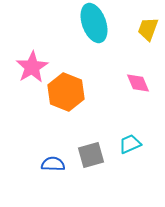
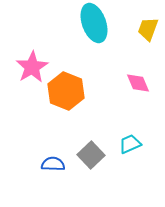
orange hexagon: moved 1 px up
gray square: rotated 28 degrees counterclockwise
